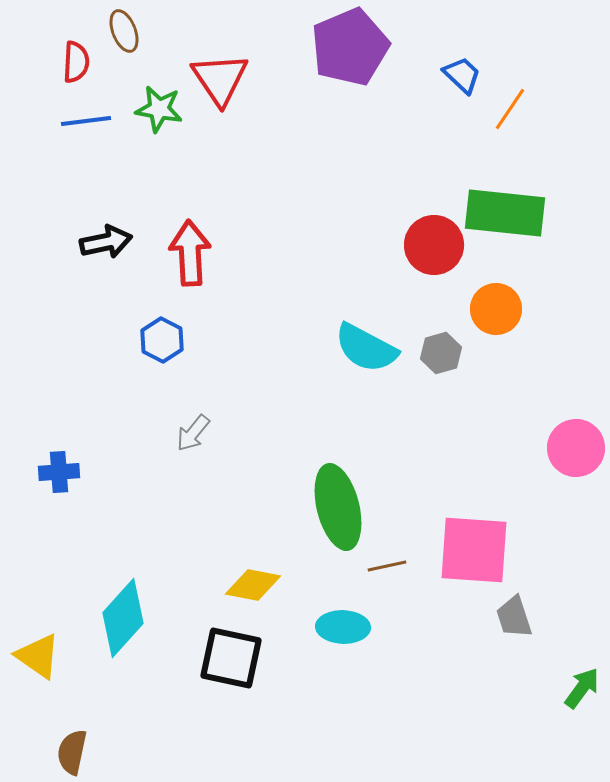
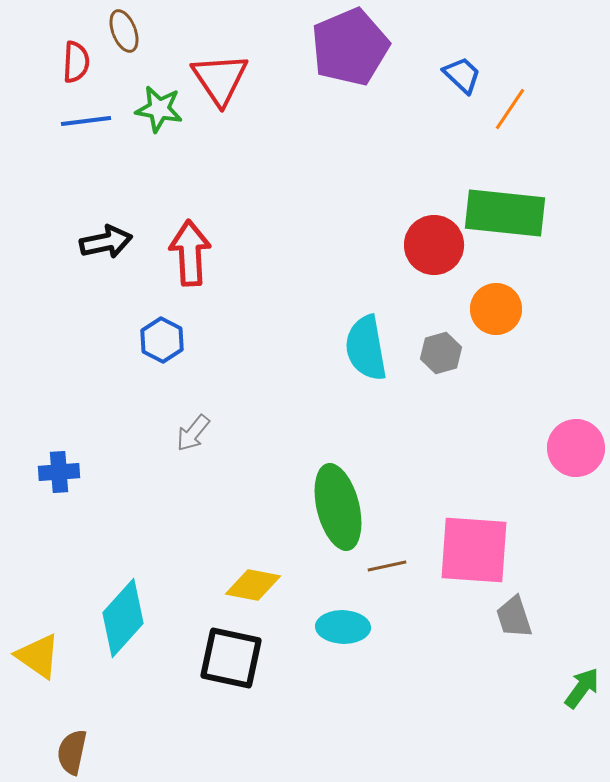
cyan semicircle: rotated 52 degrees clockwise
